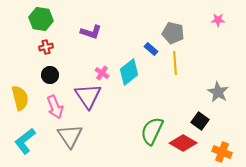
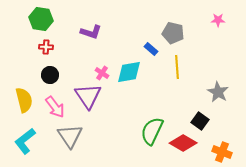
red cross: rotated 16 degrees clockwise
yellow line: moved 2 px right, 4 px down
cyan diamond: rotated 28 degrees clockwise
yellow semicircle: moved 4 px right, 2 px down
pink arrow: rotated 15 degrees counterclockwise
